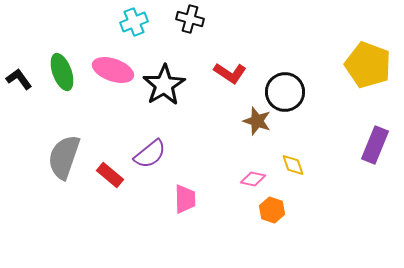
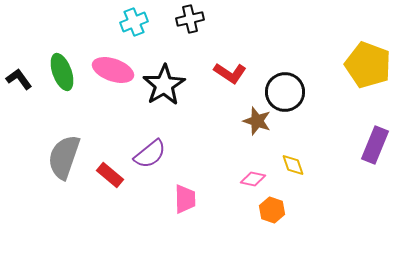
black cross: rotated 28 degrees counterclockwise
